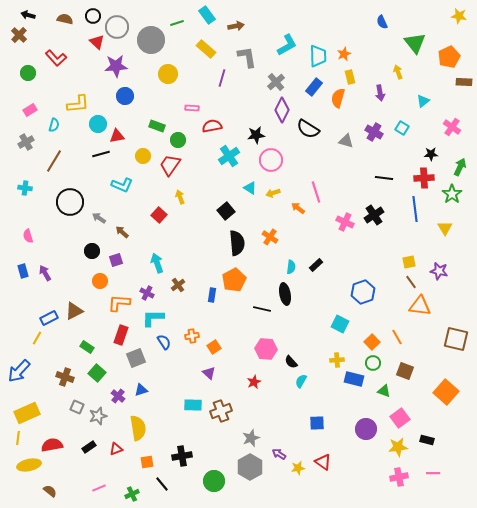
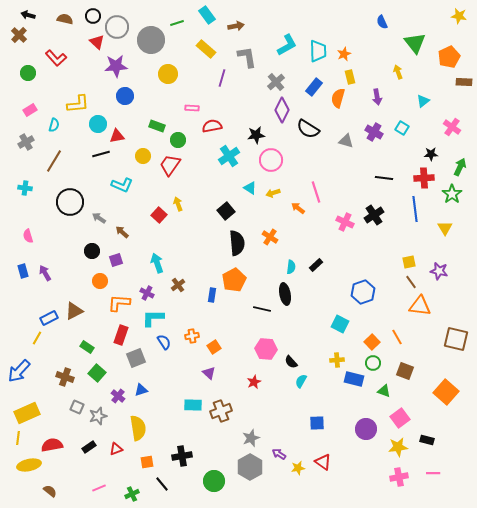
cyan trapezoid at (318, 56): moved 5 px up
purple arrow at (380, 93): moved 3 px left, 4 px down
yellow arrow at (180, 197): moved 2 px left, 7 px down
